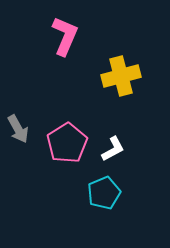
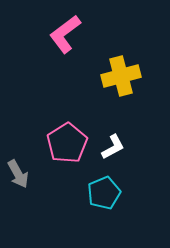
pink L-shape: moved 2 px up; rotated 150 degrees counterclockwise
gray arrow: moved 45 px down
white L-shape: moved 2 px up
